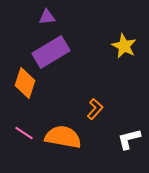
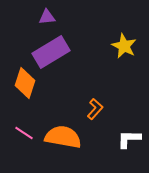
white L-shape: rotated 15 degrees clockwise
